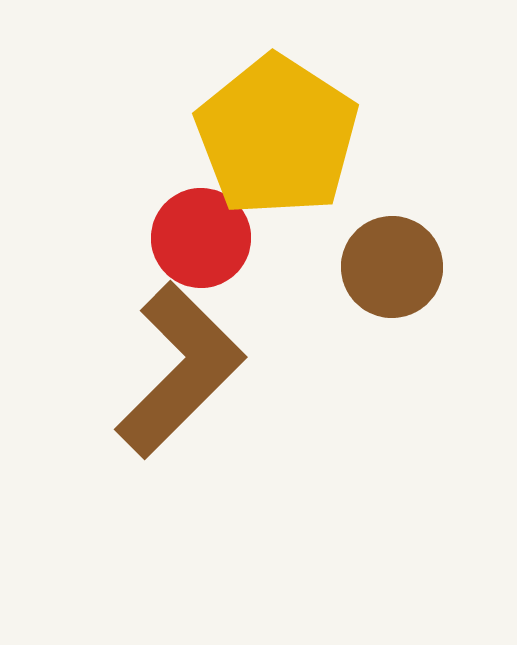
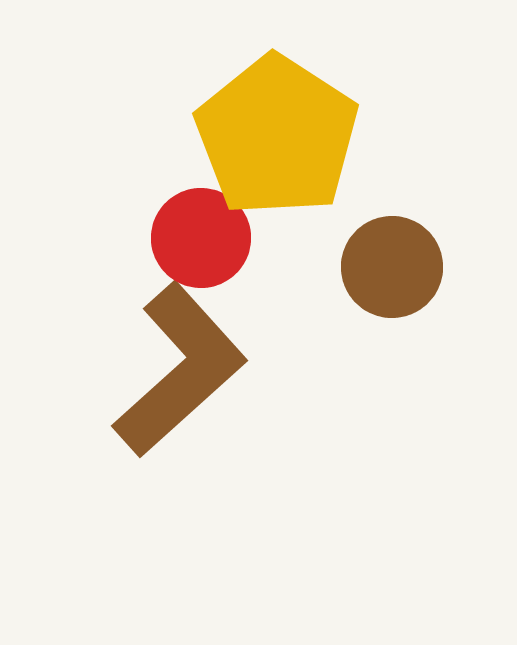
brown L-shape: rotated 3 degrees clockwise
